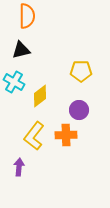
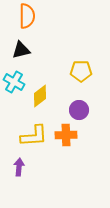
yellow L-shape: rotated 132 degrees counterclockwise
